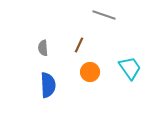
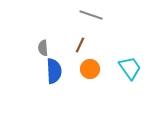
gray line: moved 13 px left
brown line: moved 1 px right
orange circle: moved 3 px up
blue semicircle: moved 6 px right, 14 px up
